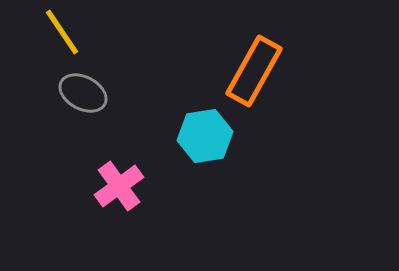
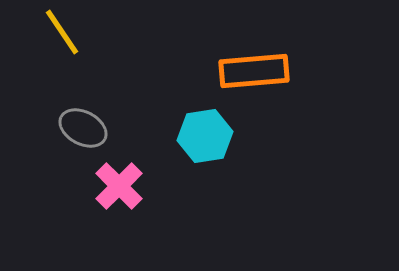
orange rectangle: rotated 56 degrees clockwise
gray ellipse: moved 35 px down
pink cross: rotated 9 degrees counterclockwise
